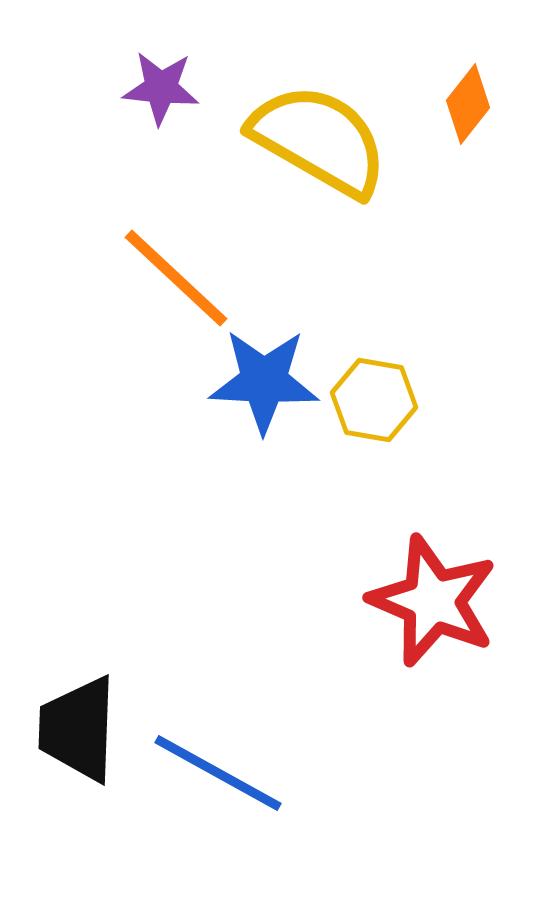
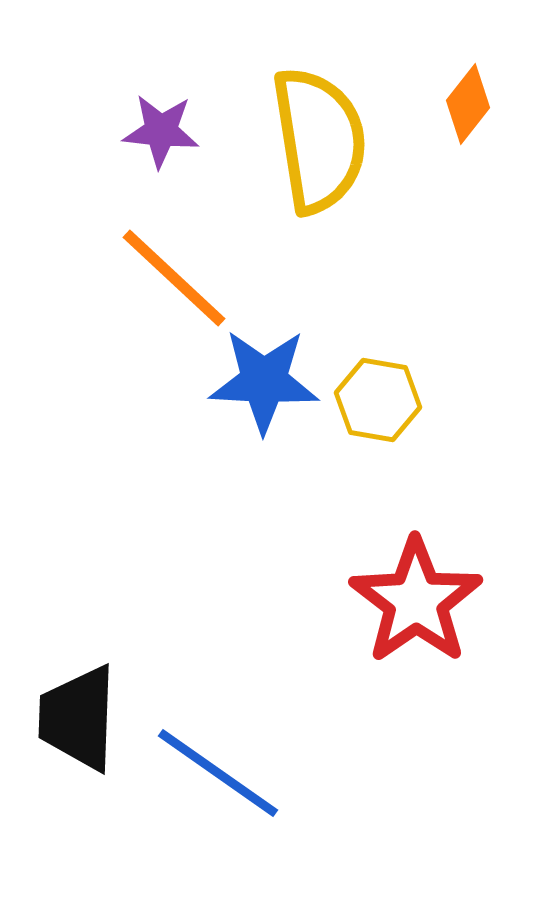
purple star: moved 43 px down
yellow semicircle: rotated 51 degrees clockwise
orange line: moved 2 px left
yellow hexagon: moved 4 px right
red star: moved 17 px left; rotated 14 degrees clockwise
black trapezoid: moved 11 px up
blue line: rotated 6 degrees clockwise
